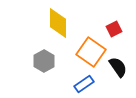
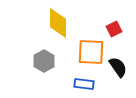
orange square: rotated 32 degrees counterclockwise
blue rectangle: rotated 42 degrees clockwise
